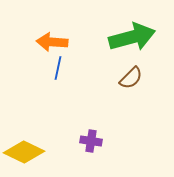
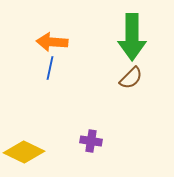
green arrow: rotated 105 degrees clockwise
blue line: moved 8 px left
